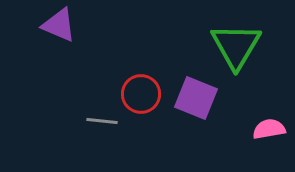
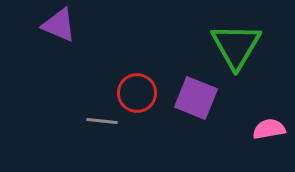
red circle: moved 4 px left, 1 px up
